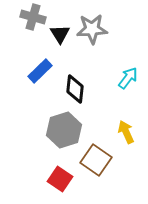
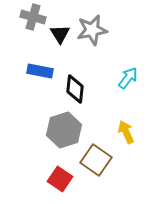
gray star: moved 1 px down; rotated 8 degrees counterclockwise
blue rectangle: rotated 55 degrees clockwise
